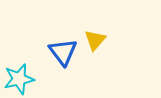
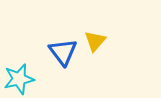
yellow triangle: moved 1 px down
